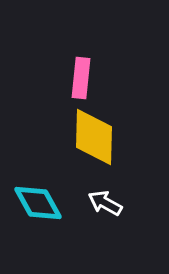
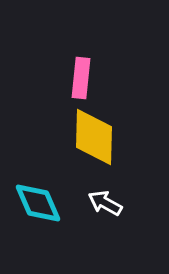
cyan diamond: rotated 6 degrees clockwise
